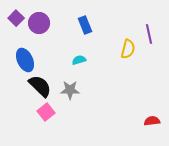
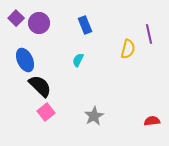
cyan semicircle: moved 1 px left; rotated 48 degrees counterclockwise
gray star: moved 24 px right, 26 px down; rotated 30 degrees counterclockwise
